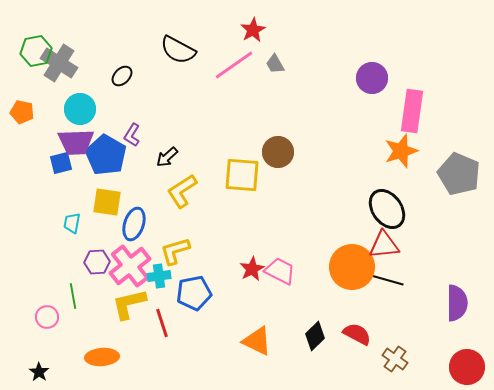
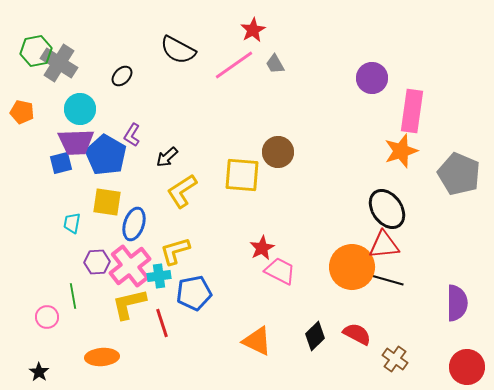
red star at (252, 269): moved 10 px right, 21 px up
